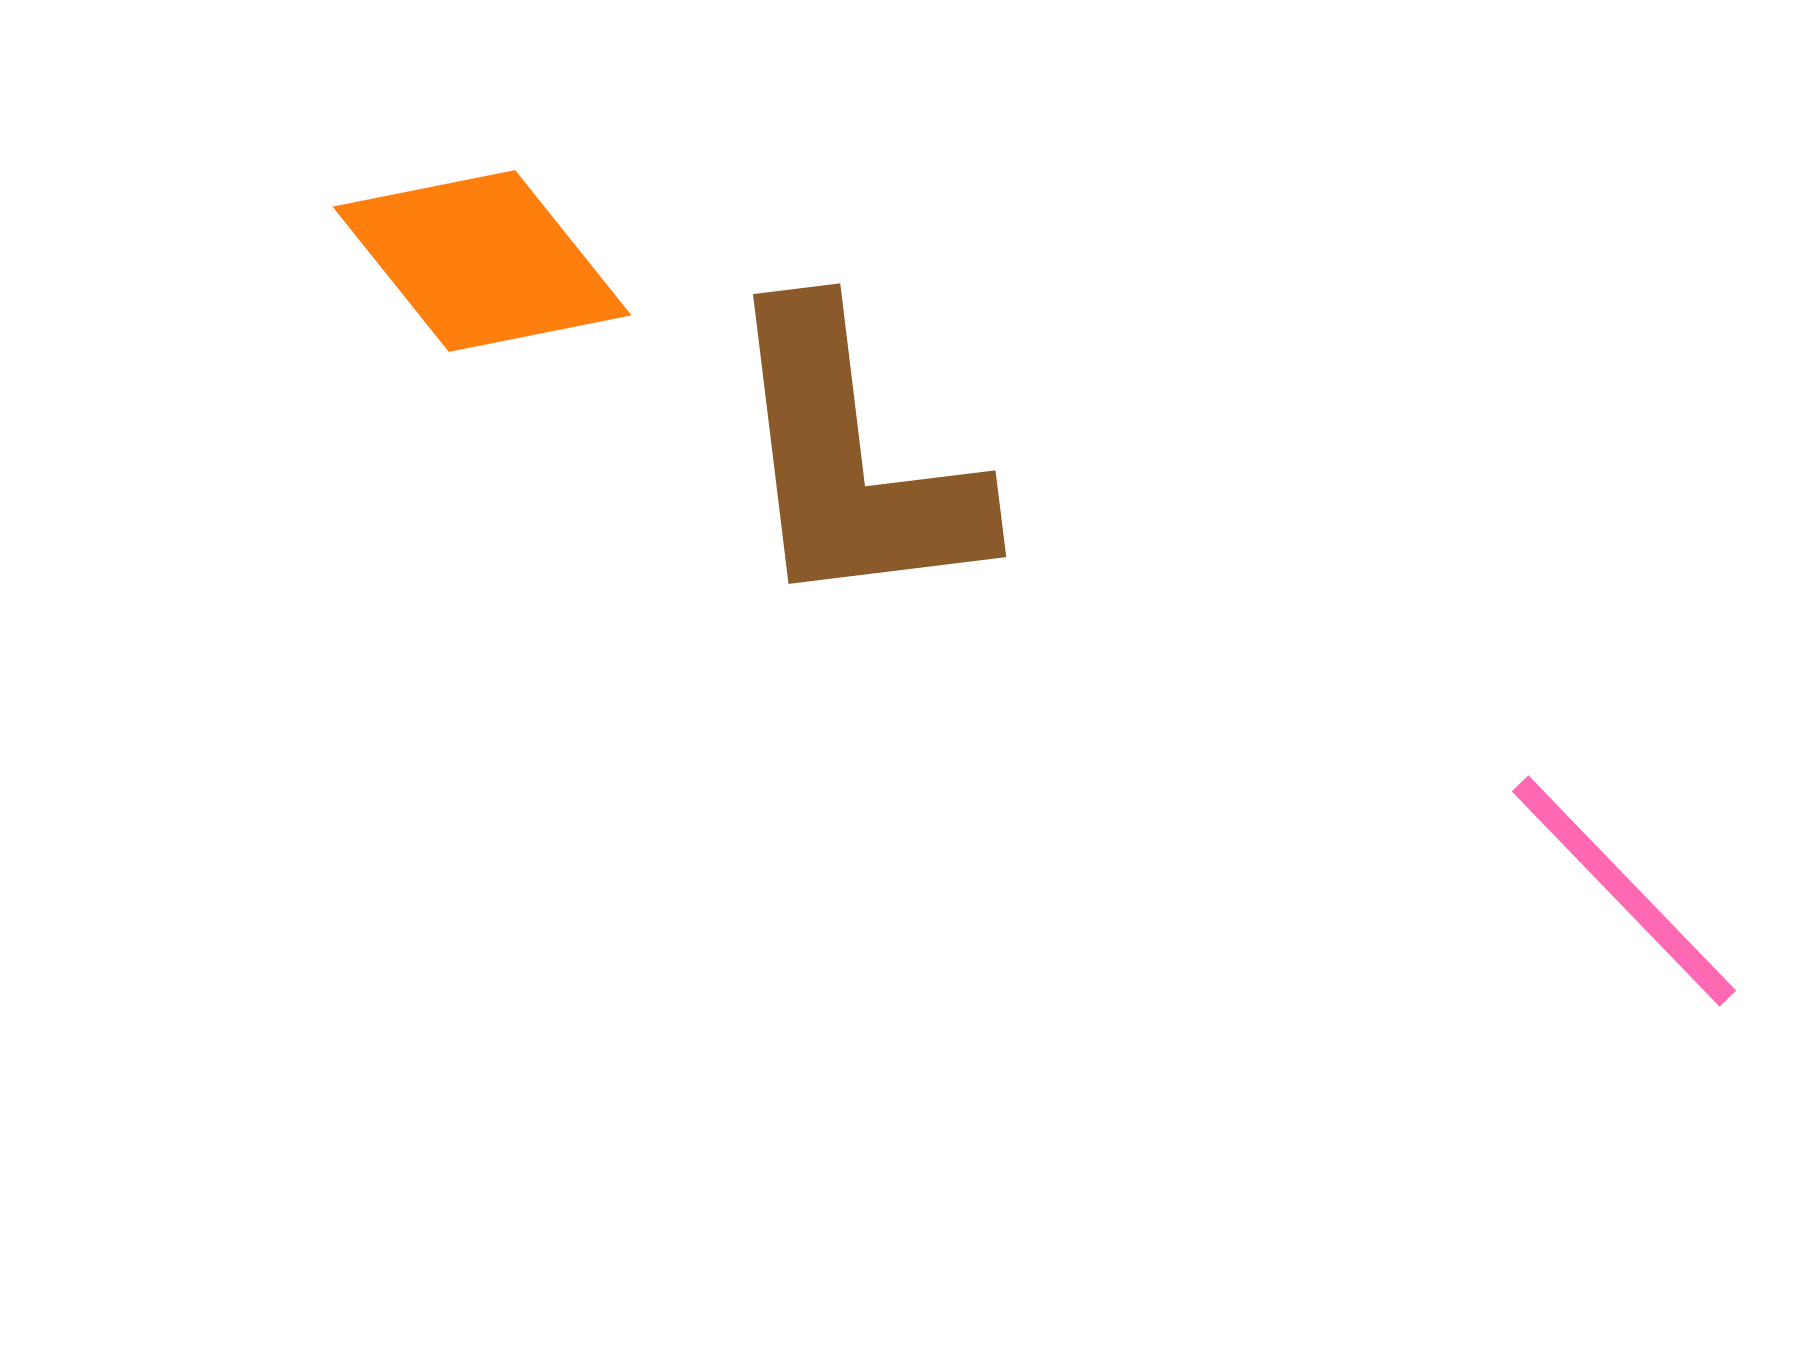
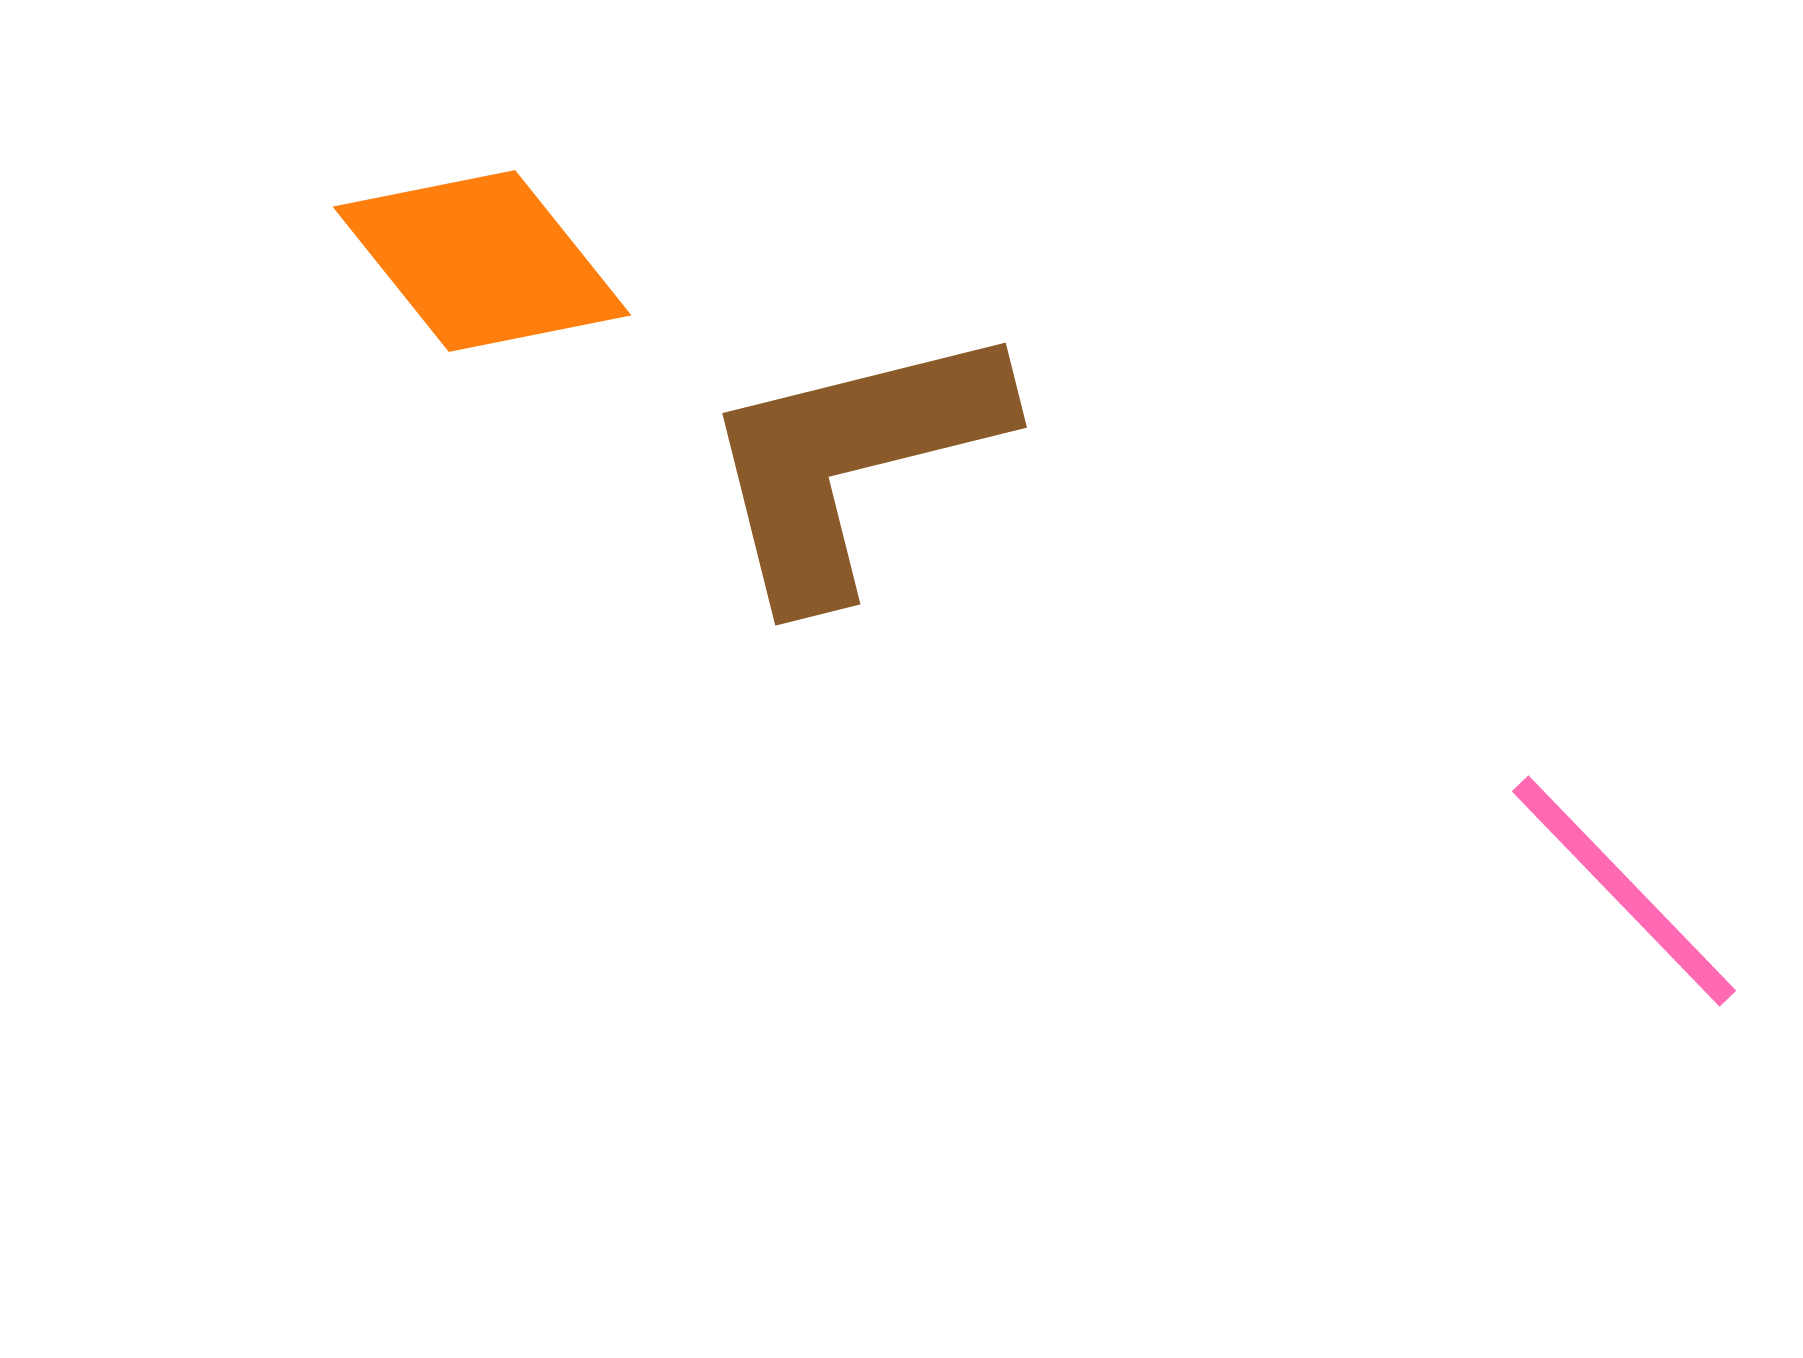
brown L-shape: rotated 83 degrees clockwise
